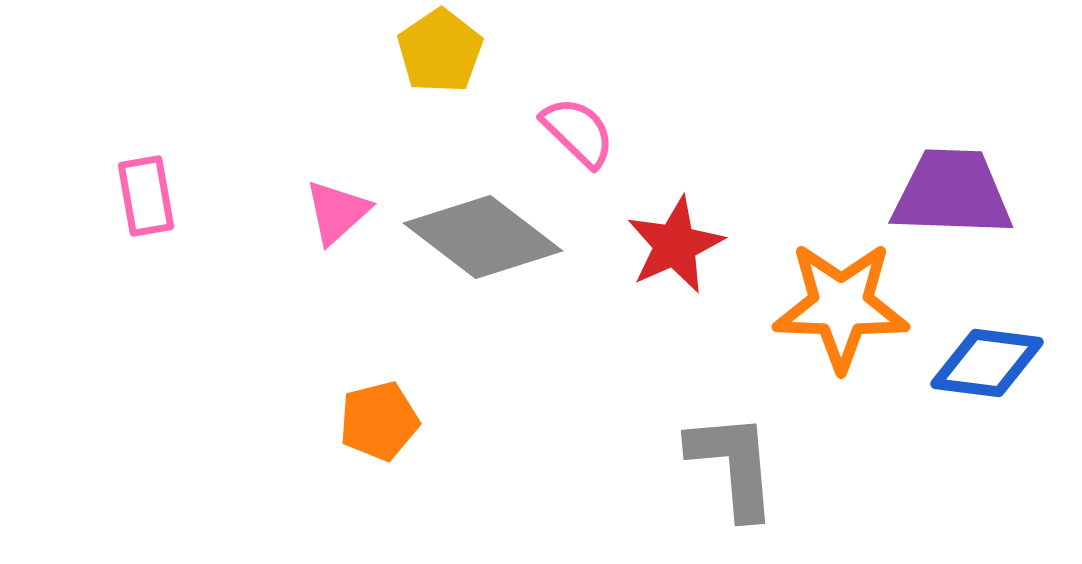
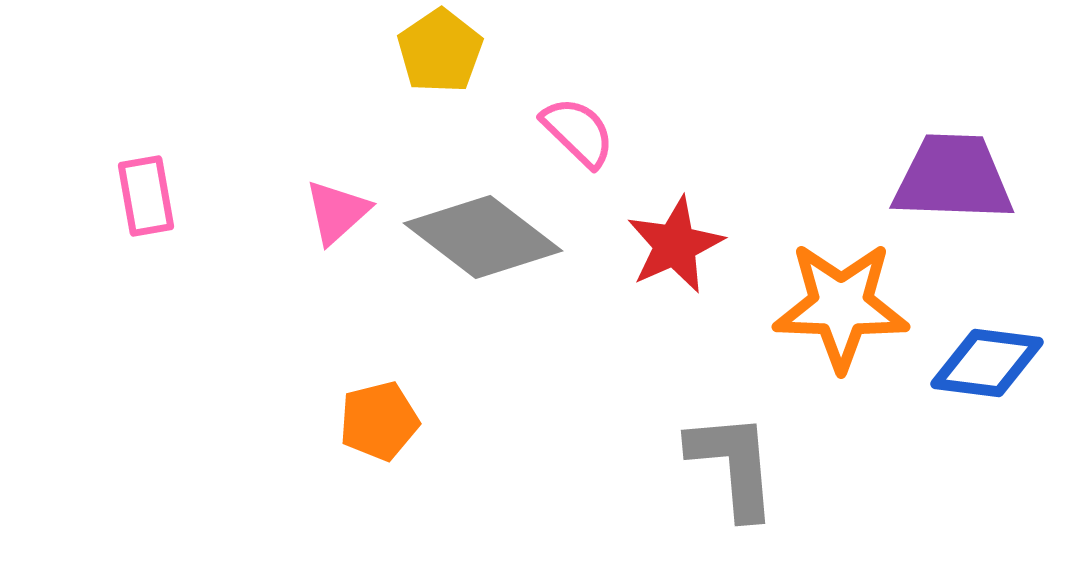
purple trapezoid: moved 1 px right, 15 px up
